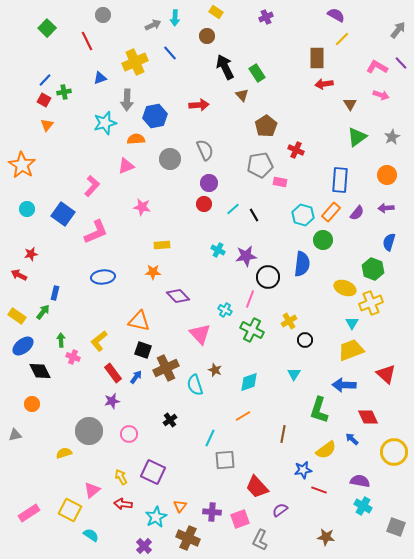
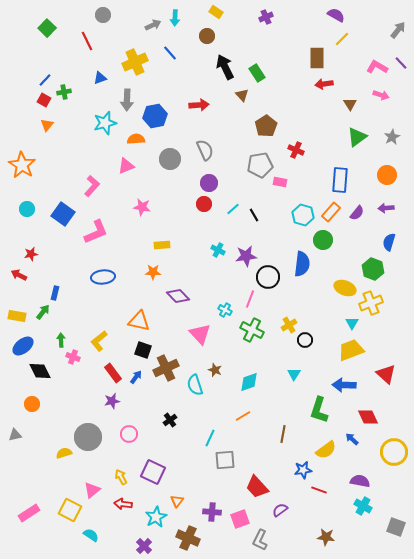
yellow rectangle at (17, 316): rotated 24 degrees counterclockwise
yellow cross at (289, 321): moved 4 px down
gray circle at (89, 431): moved 1 px left, 6 px down
orange triangle at (180, 506): moved 3 px left, 5 px up
